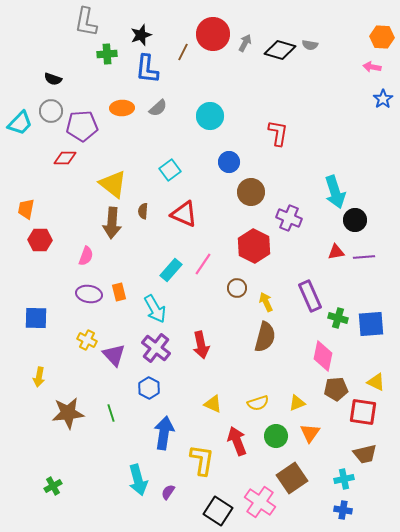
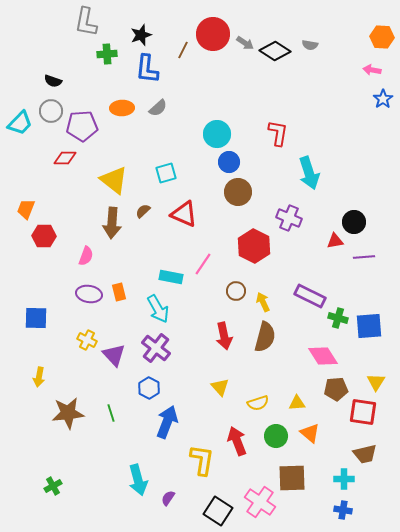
gray arrow at (245, 43): rotated 96 degrees clockwise
black diamond at (280, 50): moved 5 px left, 1 px down; rotated 16 degrees clockwise
brown line at (183, 52): moved 2 px up
pink arrow at (372, 67): moved 3 px down
black semicircle at (53, 79): moved 2 px down
cyan circle at (210, 116): moved 7 px right, 18 px down
cyan square at (170, 170): moved 4 px left, 3 px down; rotated 20 degrees clockwise
yellow triangle at (113, 184): moved 1 px right, 4 px up
brown circle at (251, 192): moved 13 px left
cyan arrow at (335, 192): moved 26 px left, 19 px up
orange trapezoid at (26, 209): rotated 10 degrees clockwise
brown semicircle at (143, 211): rotated 42 degrees clockwise
black circle at (355, 220): moved 1 px left, 2 px down
red hexagon at (40, 240): moved 4 px right, 4 px up
red triangle at (336, 252): moved 1 px left, 11 px up
cyan rectangle at (171, 270): moved 7 px down; rotated 60 degrees clockwise
brown circle at (237, 288): moved 1 px left, 3 px down
purple rectangle at (310, 296): rotated 40 degrees counterclockwise
yellow arrow at (266, 302): moved 3 px left
cyan arrow at (155, 309): moved 3 px right
blue square at (371, 324): moved 2 px left, 2 px down
red arrow at (201, 345): moved 23 px right, 9 px up
pink diamond at (323, 356): rotated 44 degrees counterclockwise
yellow triangle at (376, 382): rotated 36 degrees clockwise
yellow triangle at (297, 403): rotated 18 degrees clockwise
yellow triangle at (213, 404): moved 7 px right, 17 px up; rotated 24 degrees clockwise
blue arrow at (164, 433): moved 3 px right, 11 px up; rotated 12 degrees clockwise
orange triangle at (310, 433): rotated 25 degrees counterclockwise
brown square at (292, 478): rotated 32 degrees clockwise
cyan cross at (344, 479): rotated 12 degrees clockwise
purple semicircle at (168, 492): moved 6 px down
